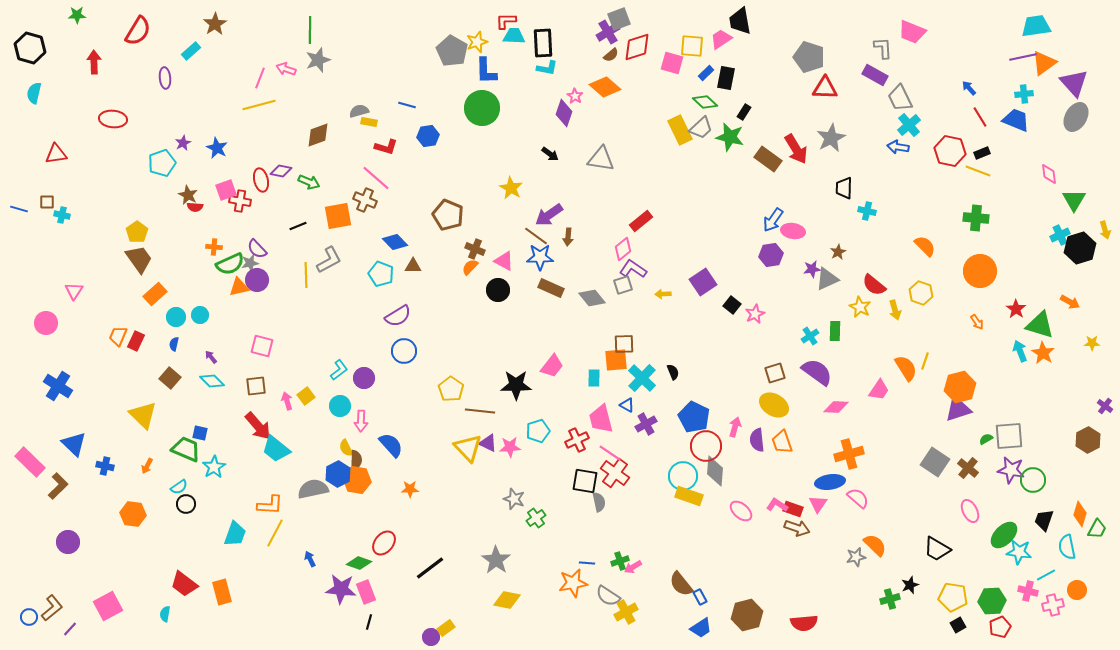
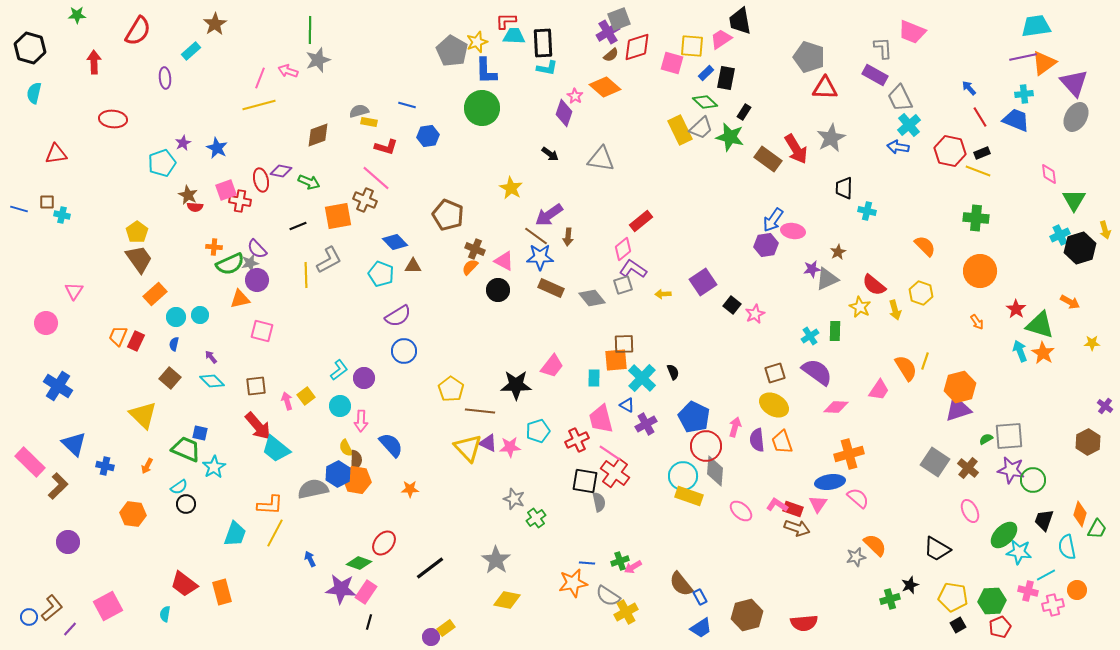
pink arrow at (286, 69): moved 2 px right, 2 px down
purple hexagon at (771, 255): moved 5 px left, 10 px up
orange triangle at (239, 287): moved 1 px right, 12 px down
pink square at (262, 346): moved 15 px up
brown hexagon at (1088, 440): moved 2 px down
pink rectangle at (366, 592): rotated 55 degrees clockwise
